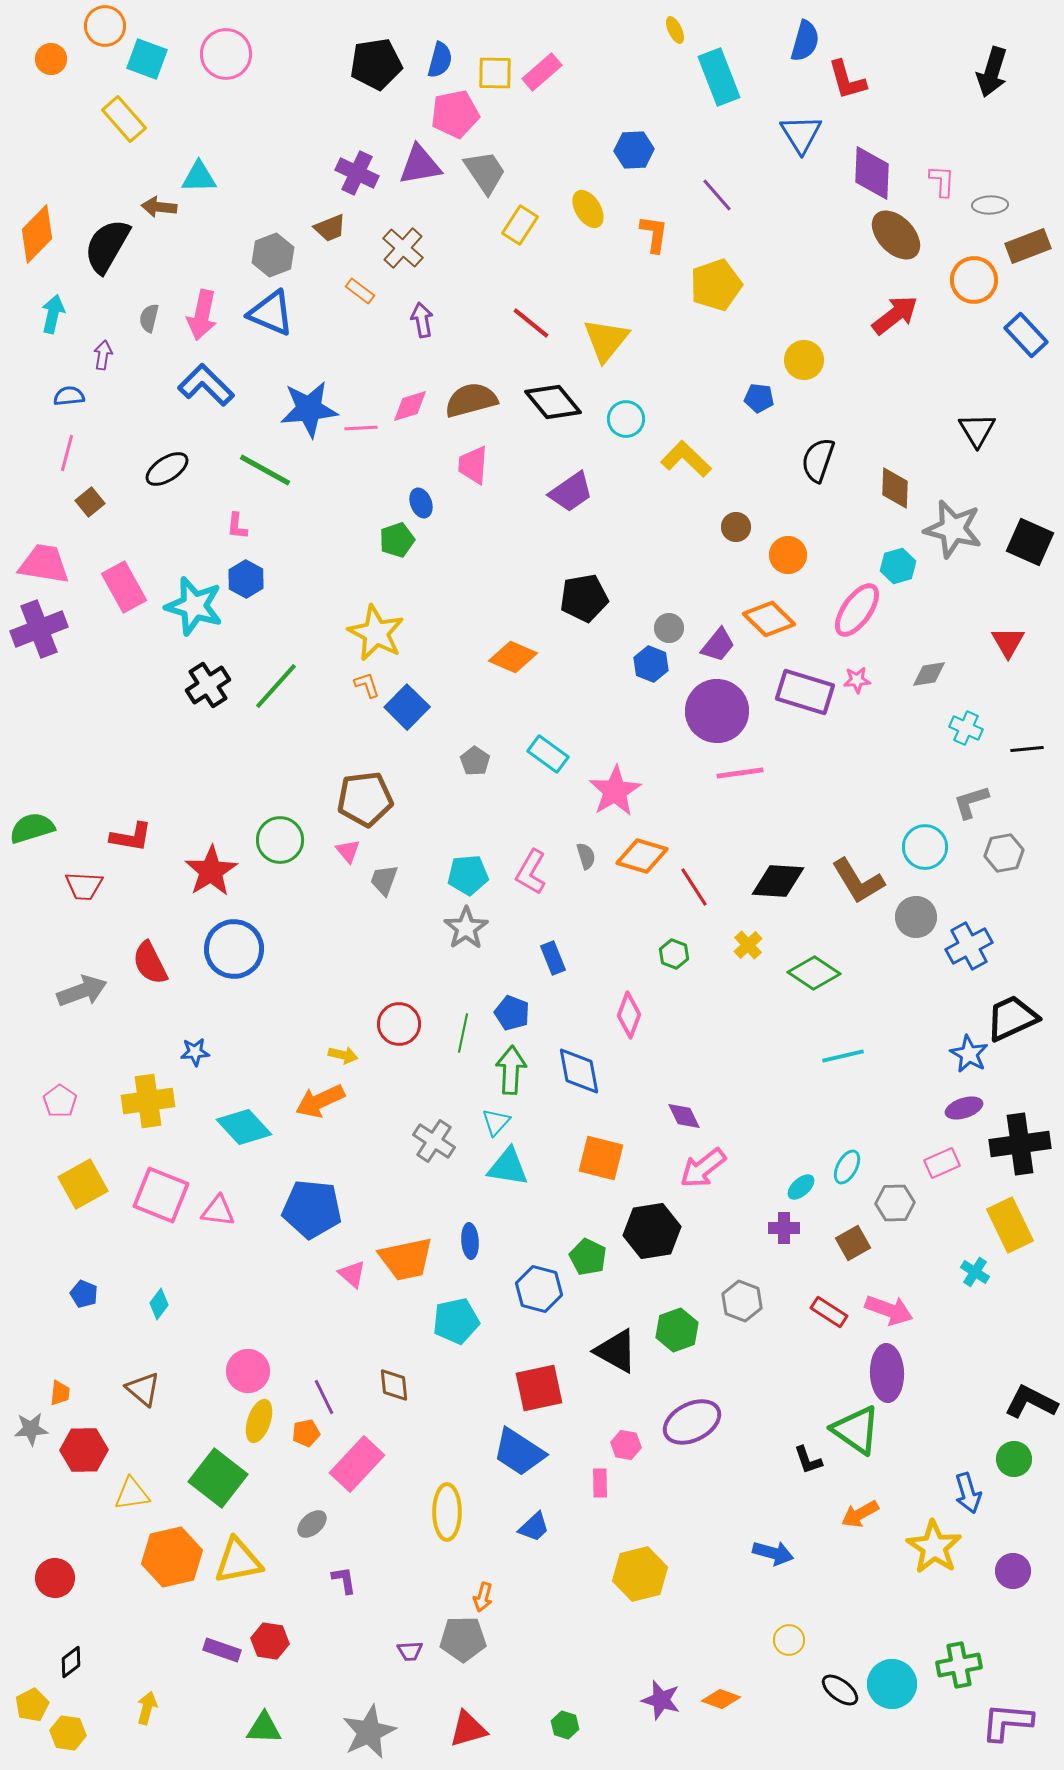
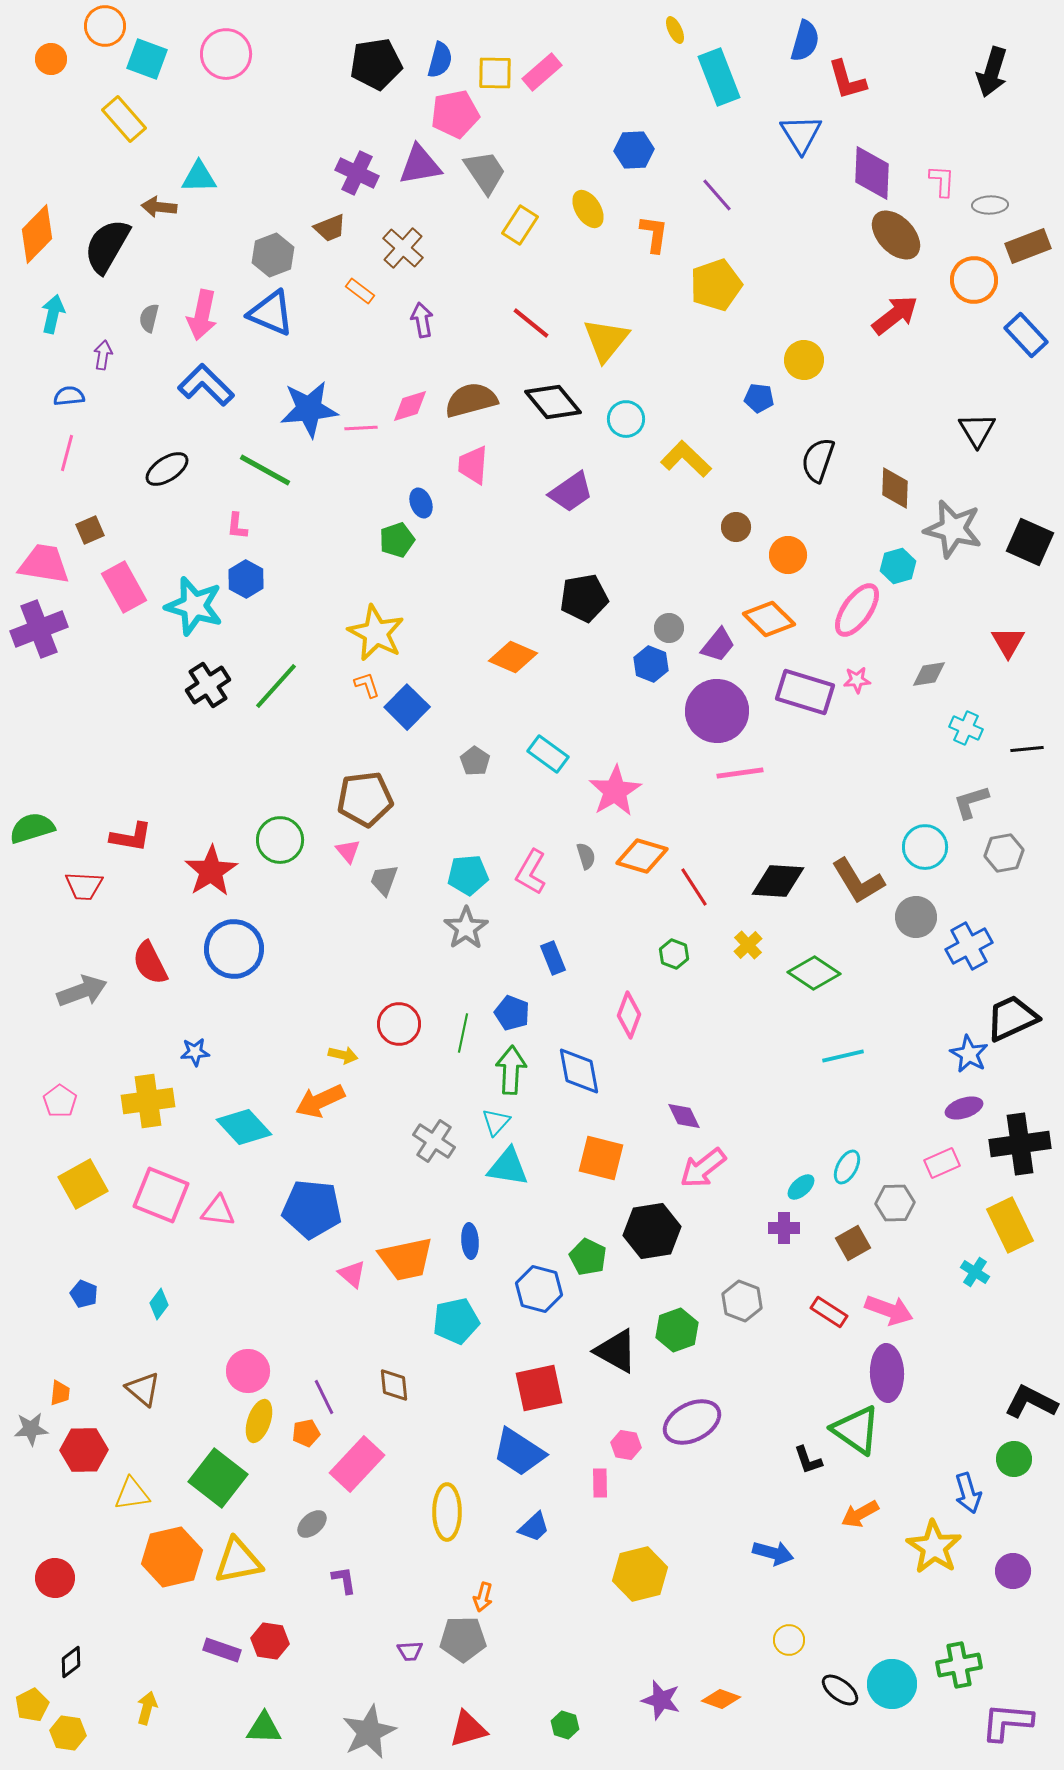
brown square at (90, 502): moved 28 px down; rotated 16 degrees clockwise
